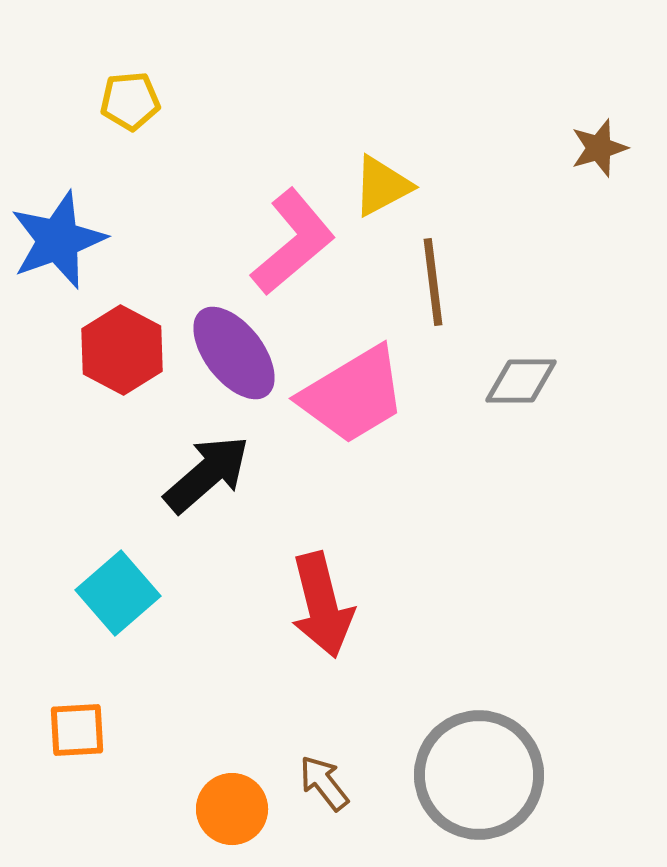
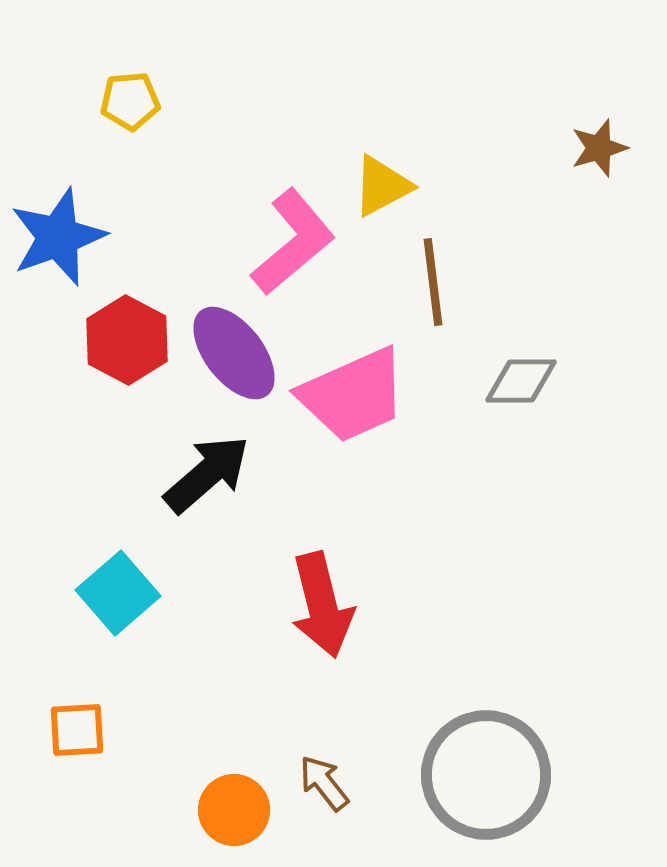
blue star: moved 3 px up
red hexagon: moved 5 px right, 10 px up
pink trapezoid: rotated 7 degrees clockwise
gray circle: moved 7 px right
orange circle: moved 2 px right, 1 px down
